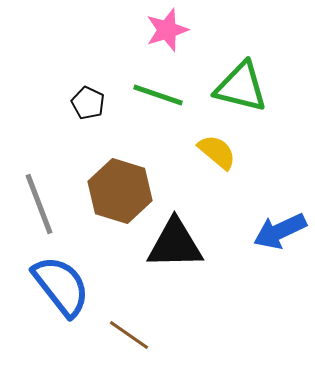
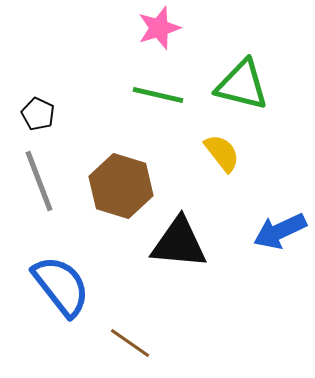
pink star: moved 8 px left, 2 px up
green triangle: moved 1 px right, 2 px up
green line: rotated 6 degrees counterclockwise
black pentagon: moved 50 px left, 11 px down
yellow semicircle: moved 5 px right, 1 px down; rotated 12 degrees clockwise
brown hexagon: moved 1 px right, 5 px up
gray line: moved 23 px up
black triangle: moved 4 px right, 1 px up; rotated 6 degrees clockwise
brown line: moved 1 px right, 8 px down
